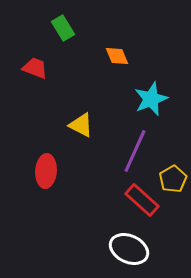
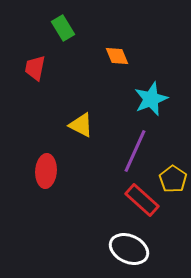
red trapezoid: rotated 100 degrees counterclockwise
yellow pentagon: rotated 8 degrees counterclockwise
